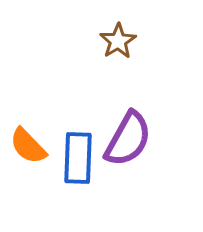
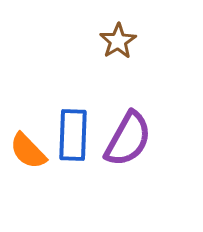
orange semicircle: moved 5 px down
blue rectangle: moved 5 px left, 23 px up
